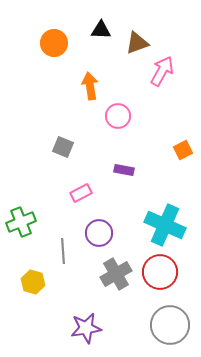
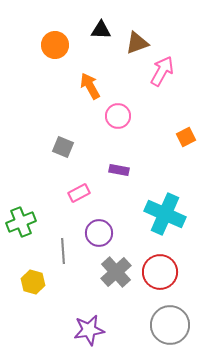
orange circle: moved 1 px right, 2 px down
orange arrow: rotated 20 degrees counterclockwise
orange square: moved 3 px right, 13 px up
purple rectangle: moved 5 px left
pink rectangle: moved 2 px left
cyan cross: moved 11 px up
gray cross: moved 2 px up; rotated 12 degrees counterclockwise
purple star: moved 3 px right, 2 px down
